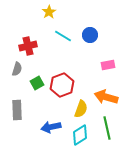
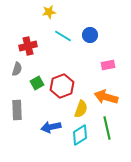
yellow star: rotated 24 degrees clockwise
red hexagon: moved 1 px down
